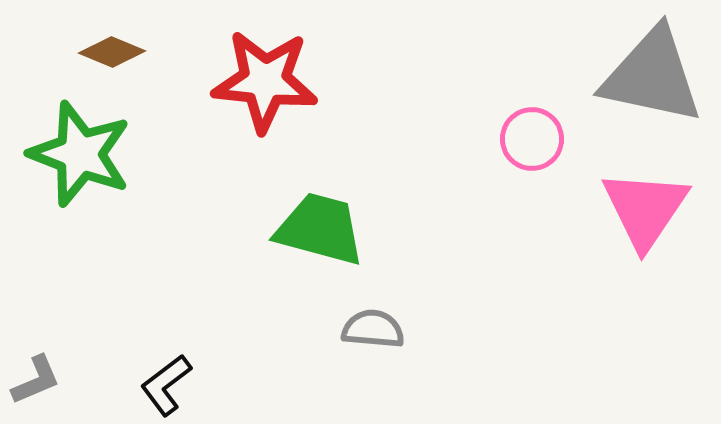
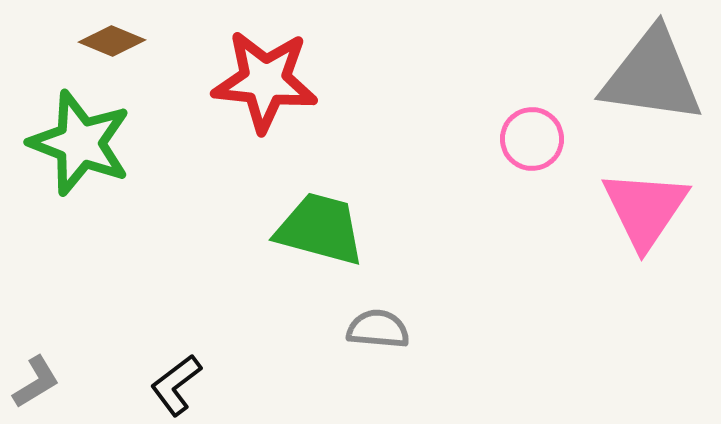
brown diamond: moved 11 px up
gray triangle: rotated 4 degrees counterclockwise
green star: moved 11 px up
gray semicircle: moved 5 px right
gray L-shape: moved 2 px down; rotated 8 degrees counterclockwise
black L-shape: moved 10 px right
